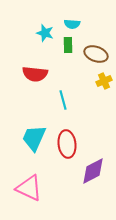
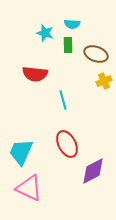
cyan trapezoid: moved 13 px left, 14 px down
red ellipse: rotated 20 degrees counterclockwise
